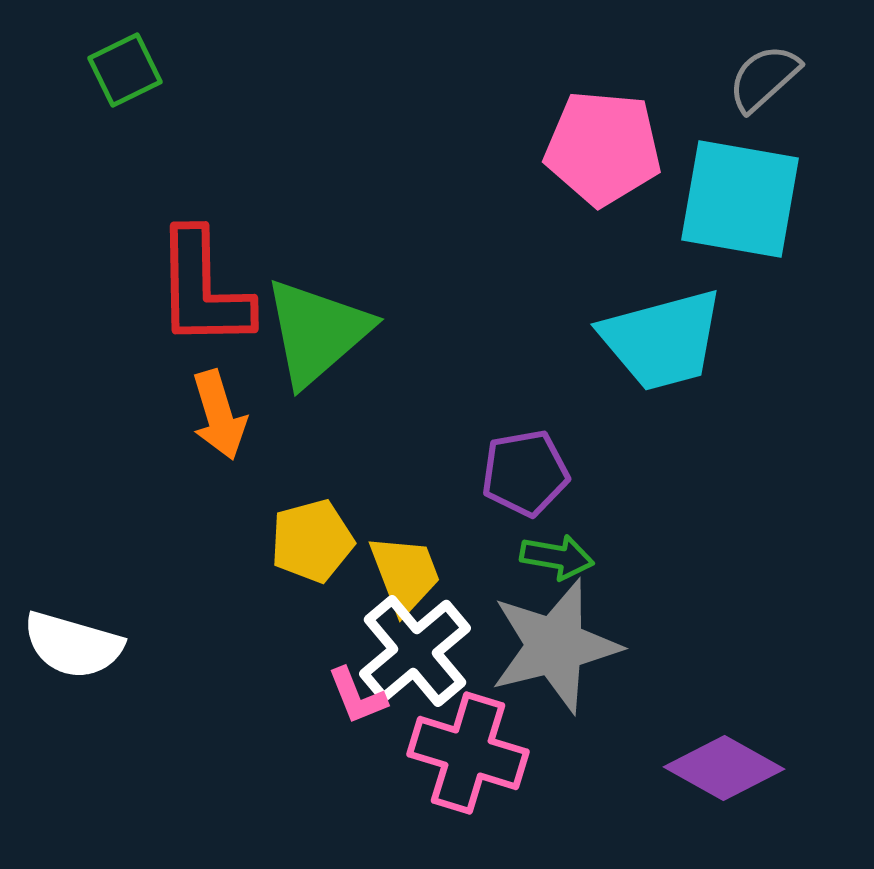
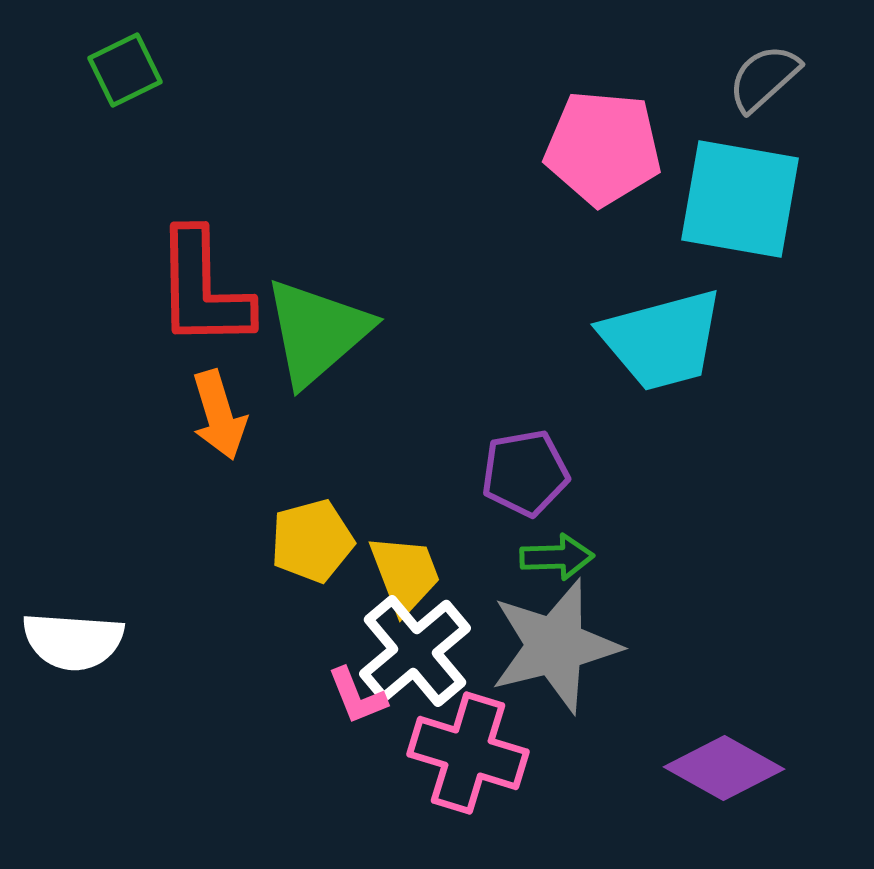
green arrow: rotated 12 degrees counterclockwise
white semicircle: moved 4 px up; rotated 12 degrees counterclockwise
